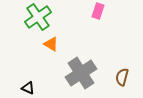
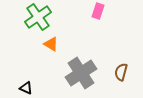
brown semicircle: moved 1 px left, 5 px up
black triangle: moved 2 px left
